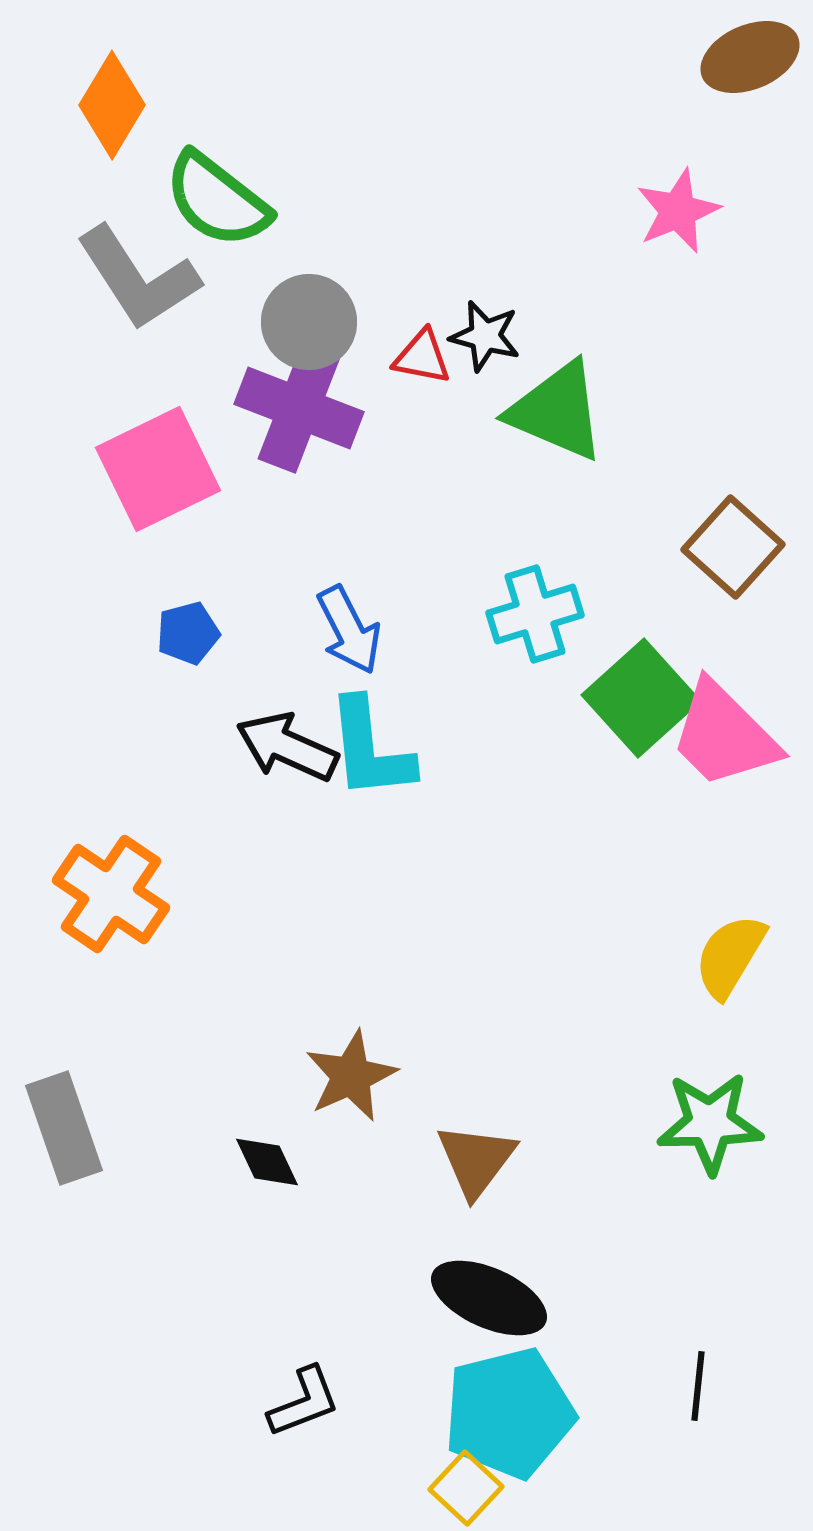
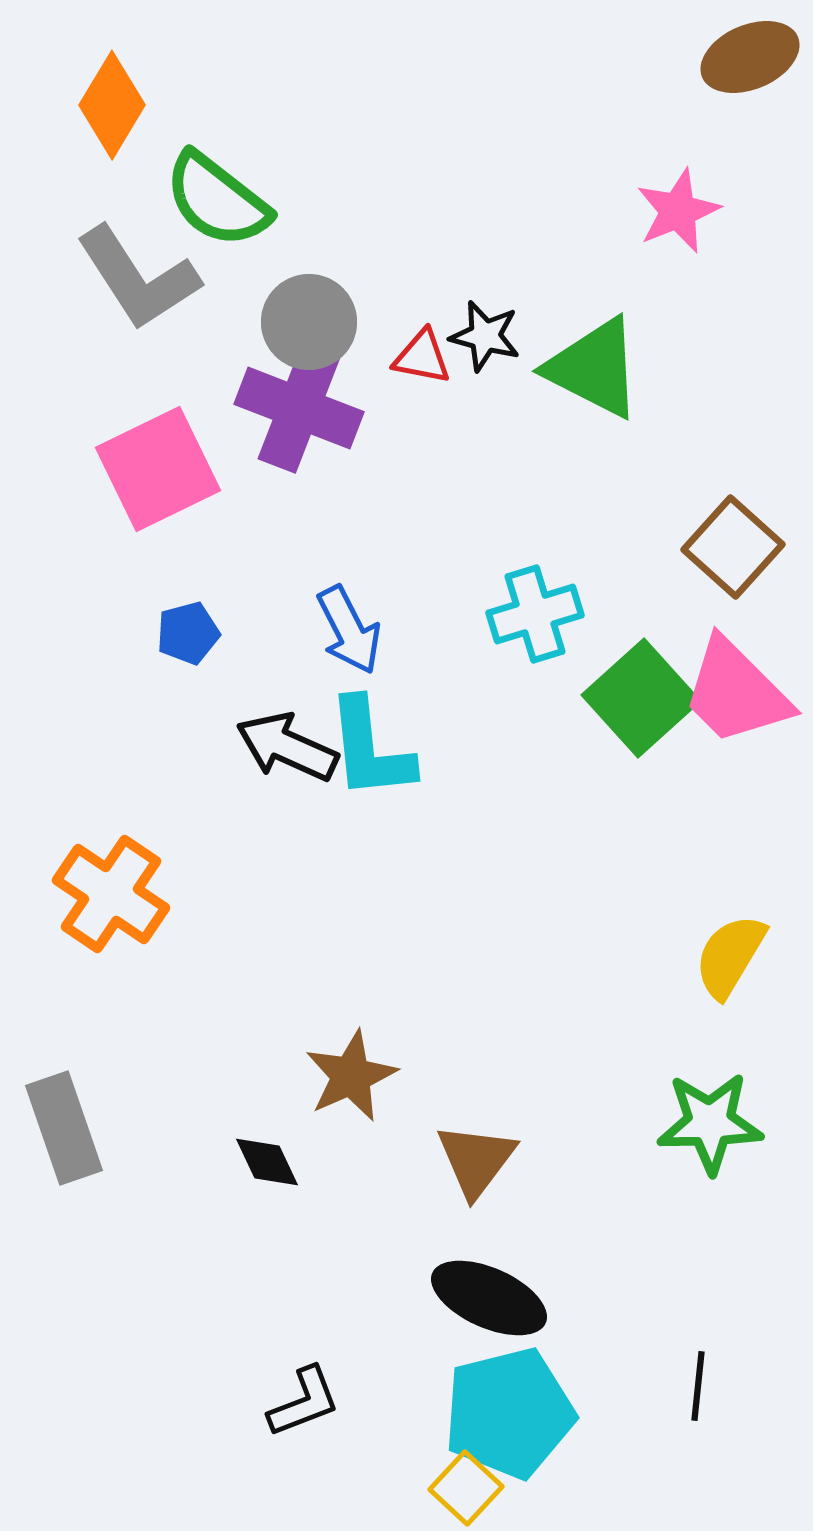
green triangle: moved 37 px right, 43 px up; rotated 4 degrees clockwise
pink trapezoid: moved 12 px right, 43 px up
